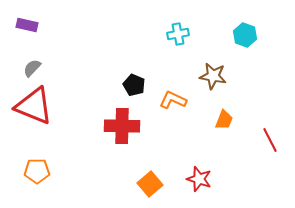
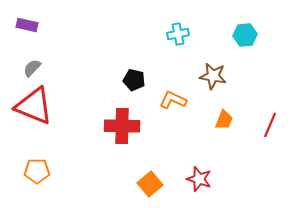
cyan hexagon: rotated 25 degrees counterclockwise
black pentagon: moved 5 px up; rotated 10 degrees counterclockwise
red line: moved 15 px up; rotated 50 degrees clockwise
